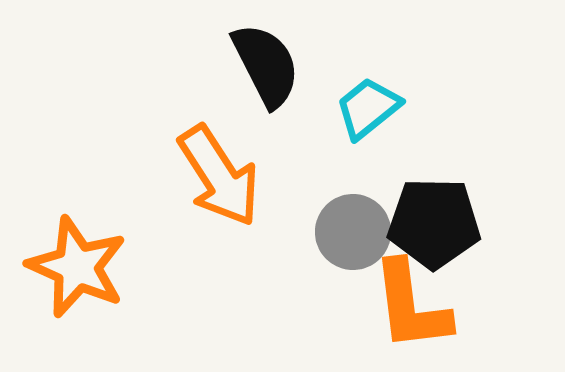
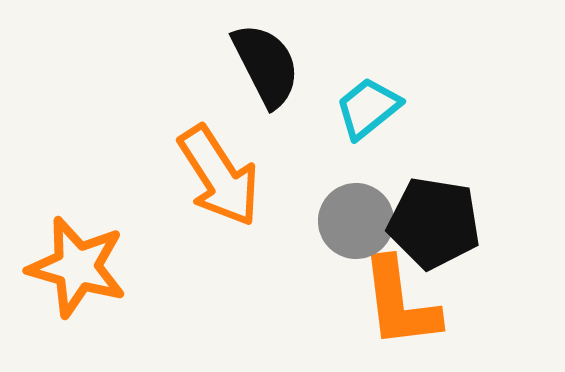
black pentagon: rotated 8 degrees clockwise
gray circle: moved 3 px right, 11 px up
orange star: rotated 8 degrees counterclockwise
orange L-shape: moved 11 px left, 3 px up
